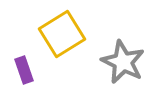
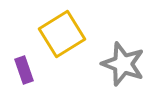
gray star: moved 2 px down; rotated 6 degrees counterclockwise
